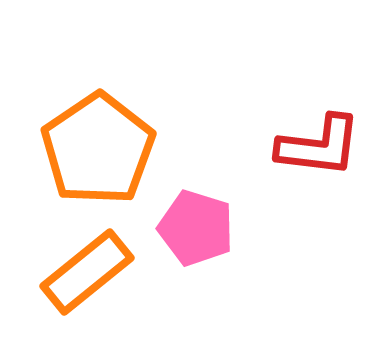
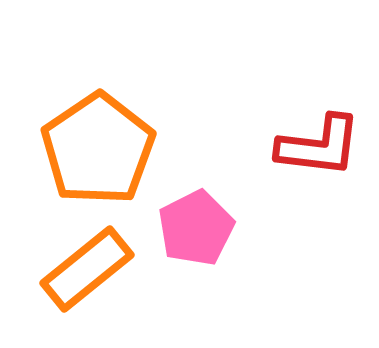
pink pentagon: rotated 28 degrees clockwise
orange rectangle: moved 3 px up
